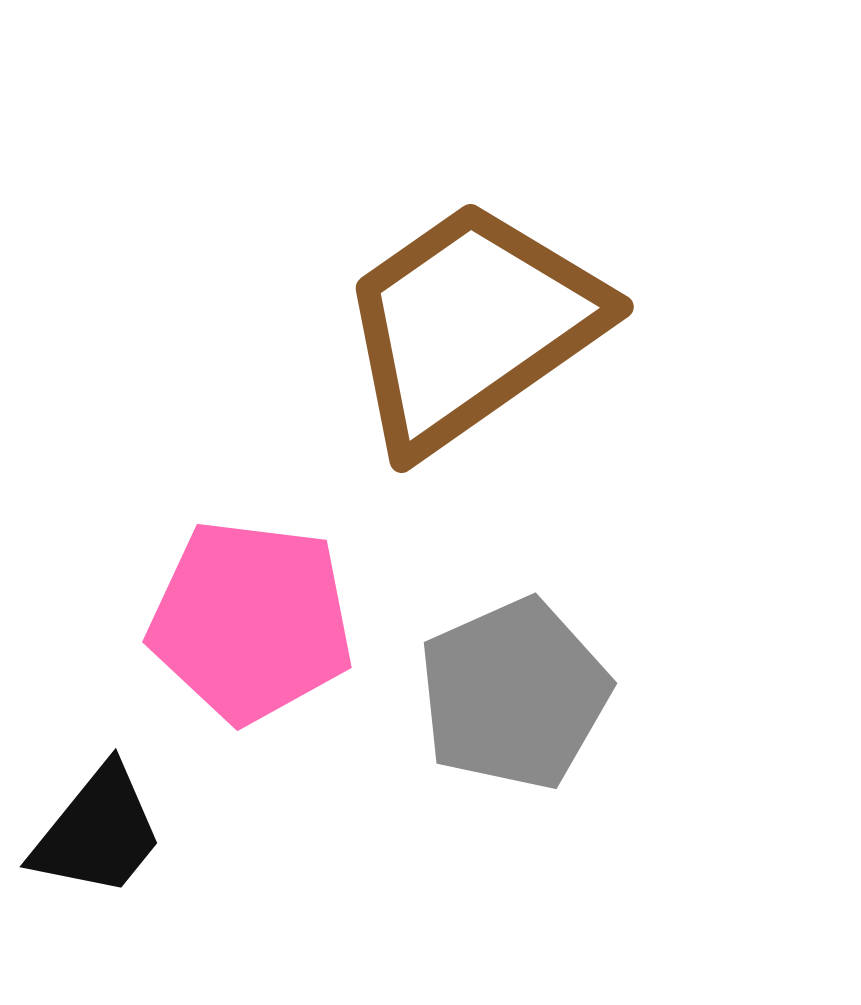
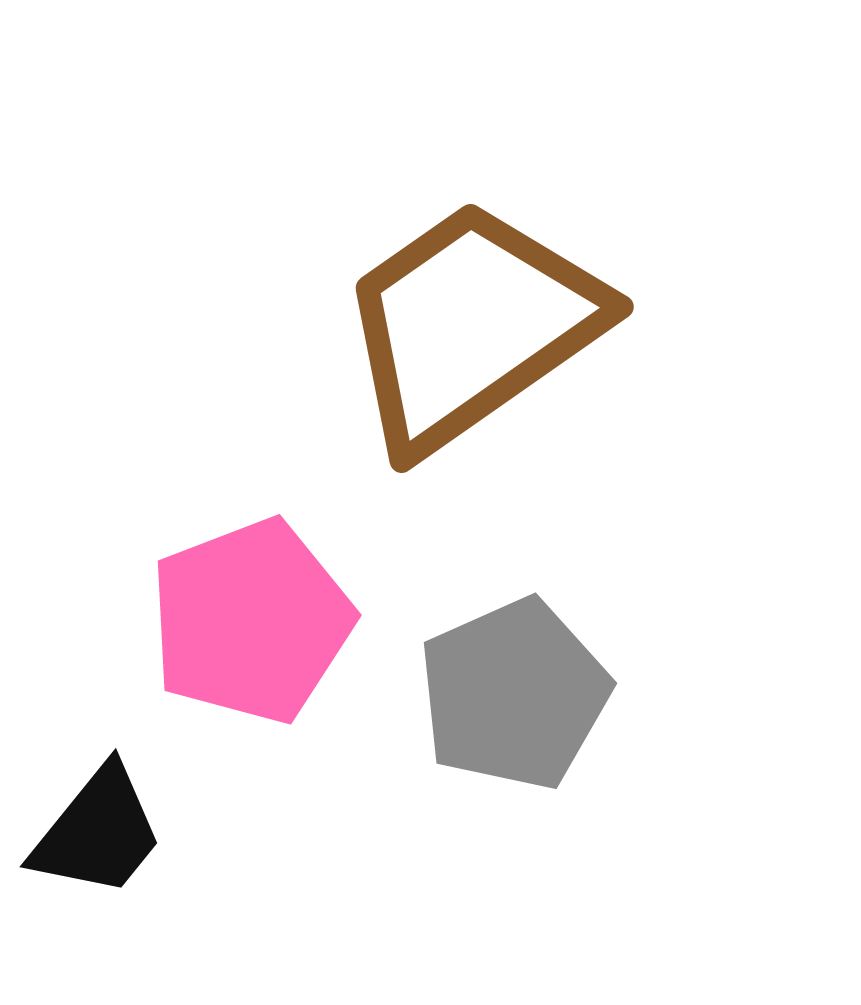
pink pentagon: rotated 28 degrees counterclockwise
